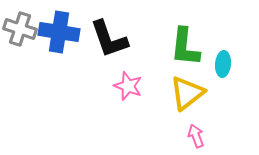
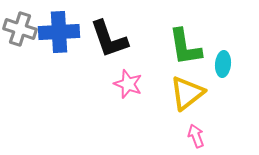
blue cross: rotated 12 degrees counterclockwise
green L-shape: rotated 15 degrees counterclockwise
pink star: moved 2 px up
